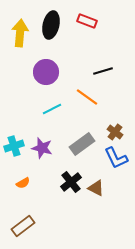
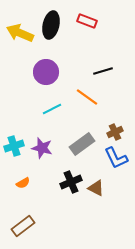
yellow arrow: rotated 72 degrees counterclockwise
brown cross: rotated 28 degrees clockwise
black cross: rotated 15 degrees clockwise
